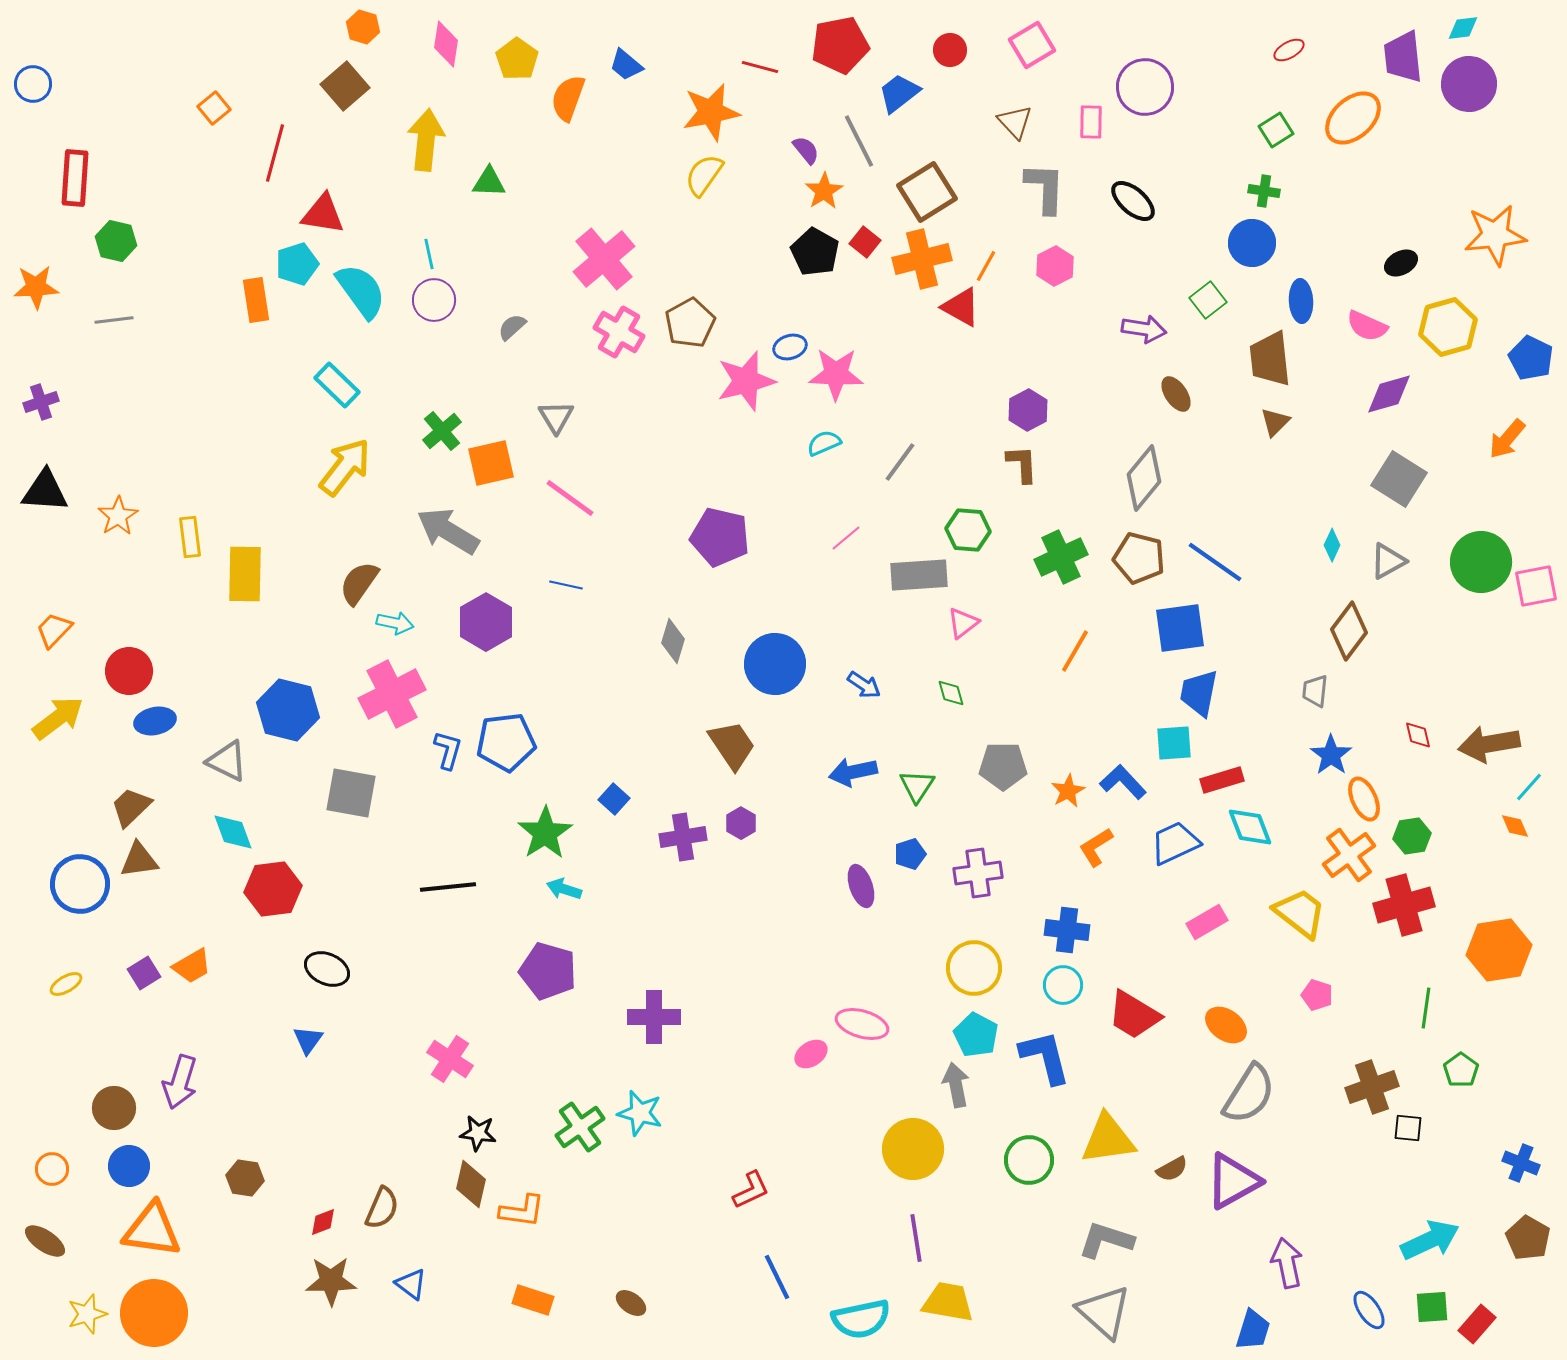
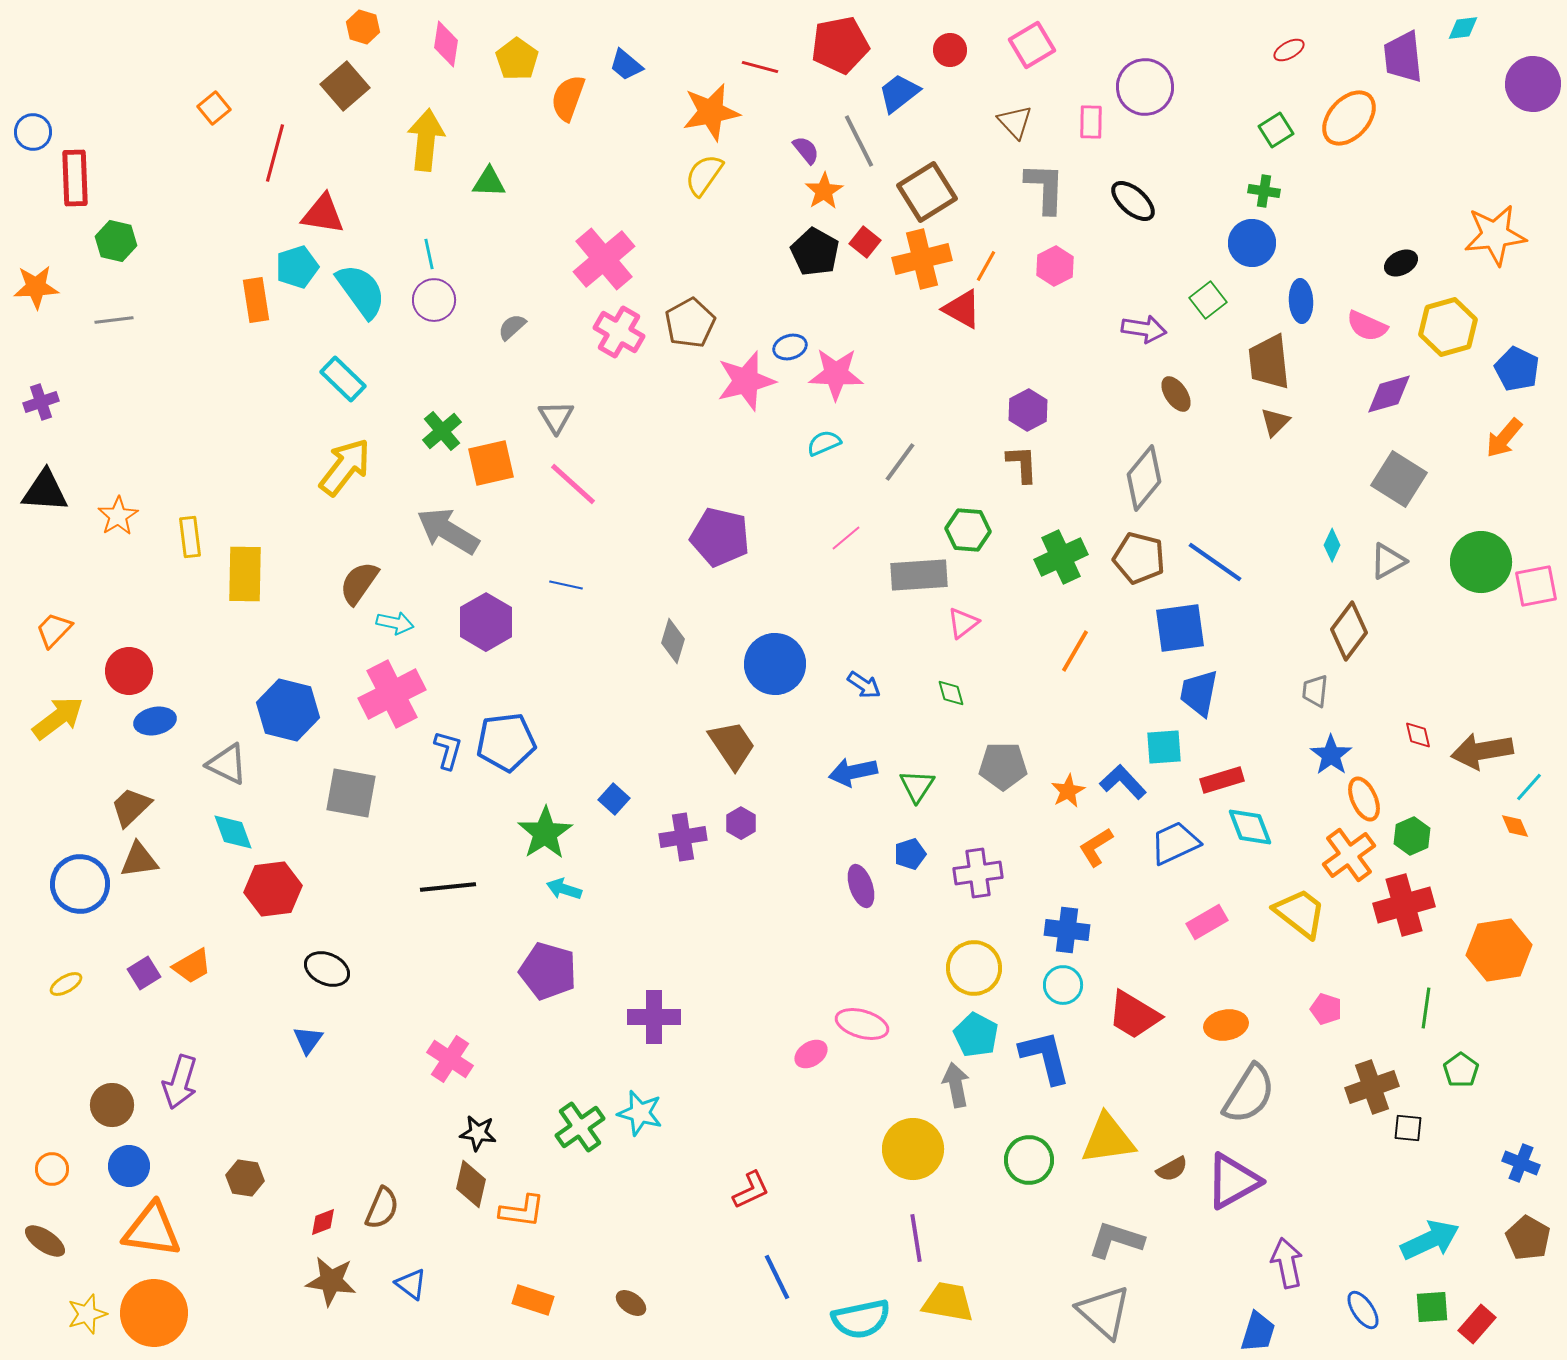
blue circle at (33, 84): moved 48 px down
purple circle at (1469, 84): moved 64 px right
orange ellipse at (1353, 118): moved 4 px left; rotated 6 degrees counterclockwise
red rectangle at (75, 178): rotated 6 degrees counterclockwise
cyan pentagon at (297, 264): moved 3 px down
red triangle at (961, 307): moved 1 px right, 2 px down
blue pentagon at (1531, 358): moved 14 px left, 11 px down
brown trapezoid at (1270, 359): moved 1 px left, 3 px down
cyan rectangle at (337, 385): moved 6 px right, 6 px up
orange arrow at (1507, 439): moved 3 px left, 1 px up
pink line at (570, 498): moved 3 px right, 14 px up; rotated 6 degrees clockwise
cyan square at (1174, 743): moved 10 px left, 4 px down
brown arrow at (1489, 744): moved 7 px left, 7 px down
gray triangle at (227, 761): moved 3 px down
green hexagon at (1412, 836): rotated 15 degrees counterclockwise
pink pentagon at (1317, 995): moved 9 px right, 14 px down
orange ellipse at (1226, 1025): rotated 45 degrees counterclockwise
brown circle at (114, 1108): moved 2 px left, 3 px up
gray L-shape at (1106, 1240): moved 10 px right
brown star at (331, 1281): rotated 9 degrees clockwise
blue ellipse at (1369, 1310): moved 6 px left
blue trapezoid at (1253, 1330): moved 5 px right, 2 px down
